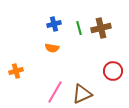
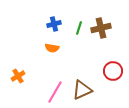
green line: rotated 32 degrees clockwise
orange cross: moved 2 px right, 5 px down; rotated 16 degrees counterclockwise
brown triangle: moved 4 px up
